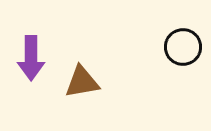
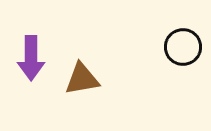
brown triangle: moved 3 px up
